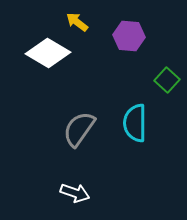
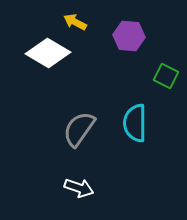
yellow arrow: moved 2 px left; rotated 10 degrees counterclockwise
green square: moved 1 px left, 4 px up; rotated 15 degrees counterclockwise
white arrow: moved 4 px right, 5 px up
